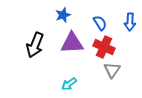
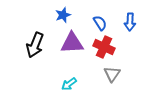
gray triangle: moved 4 px down
